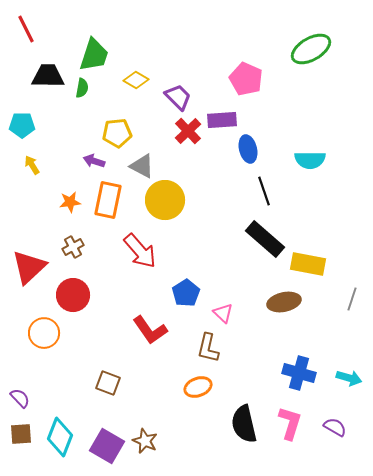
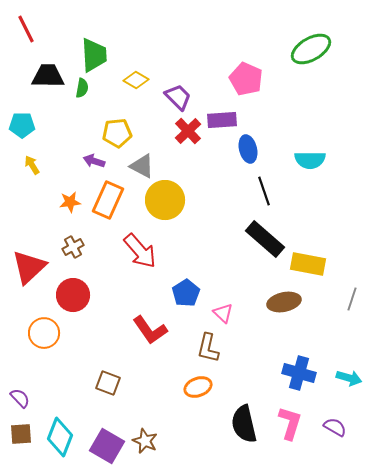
green trapezoid at (94, 55): rotated 21 degrees counterclockwise
orange rectangle at (108, 200): rotated 12 degrees clockwise
